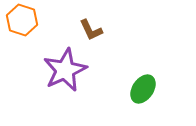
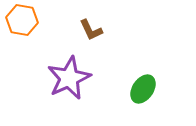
orange hexagon: rotated 8 degrees counterclockwise
purple star: moved 4 px right, 8 px down
